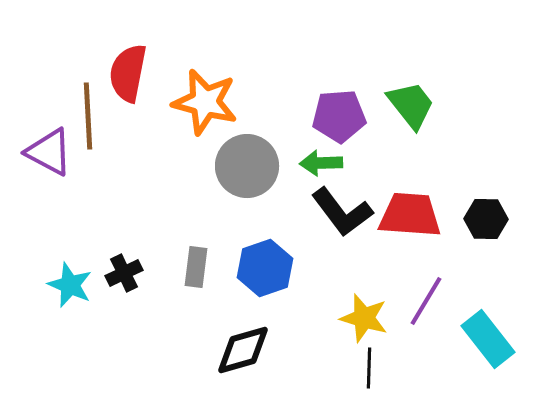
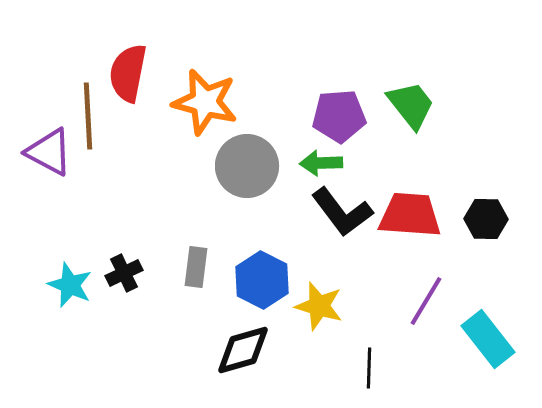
blue hexagon: moved 3 px left, 12 px down; rotated 14 degrees counterclockwise
yellow star: moved 45 px left, 12 px up
